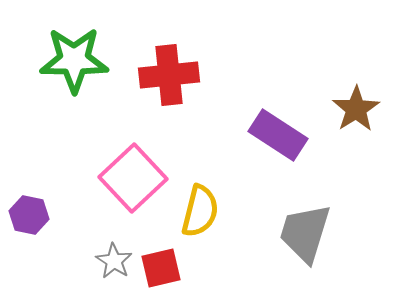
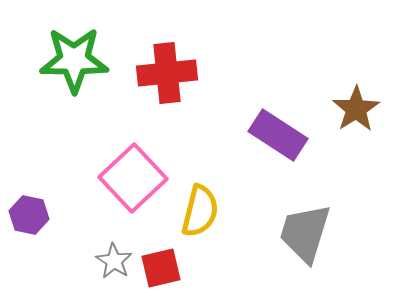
red cross: moved 2 px left, 2 px up
